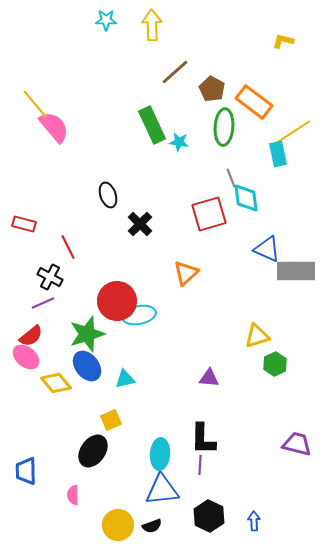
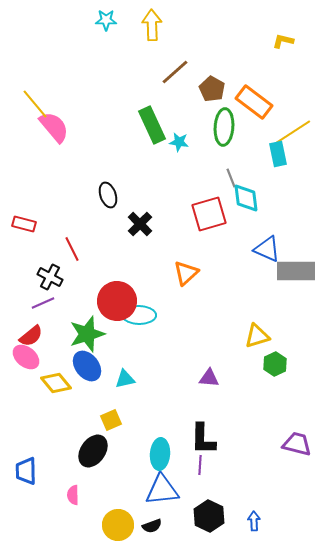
red line at (68, 247): moved 4 px right, 2 px down
cyan ellipse at (139, 315): rotated 12 degrees clockwise
